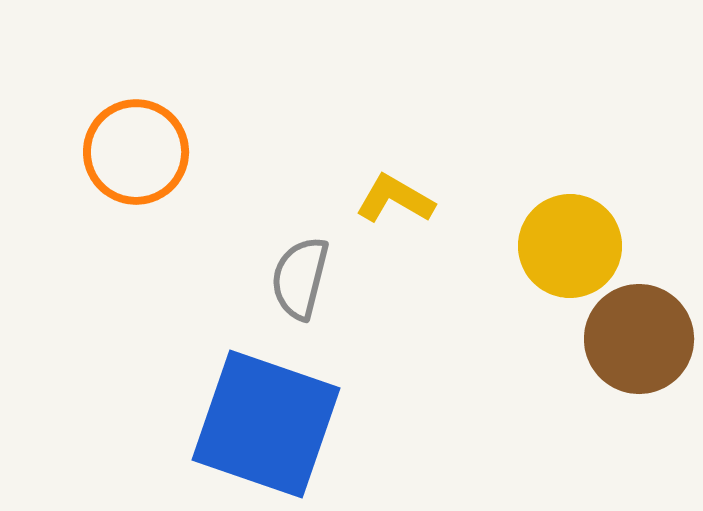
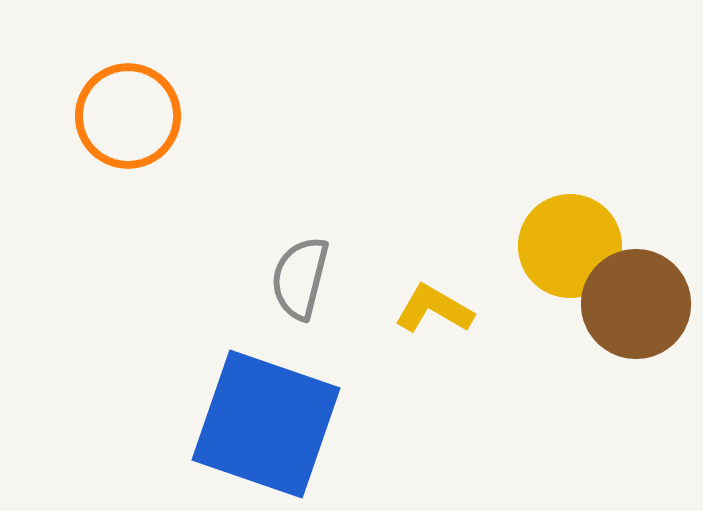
orange circle: moved 8 px left, 36 px up
yellow L-shape: moved 39 px right, 110 px down
brown circle: moved 3 px left, 35 px up
